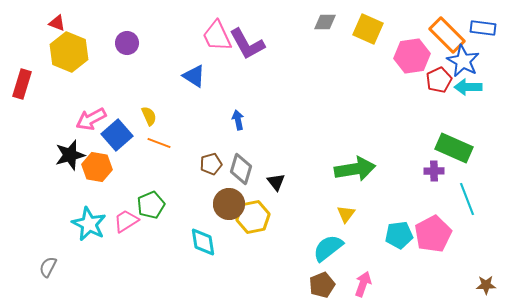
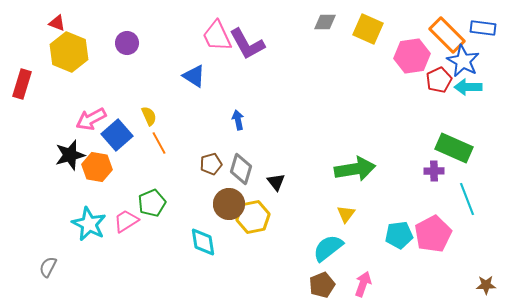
orange line at (159, 143): rotated 40 degrees clockwise
green pentagon at (151, 205): moved 1 px right, 2 px up
